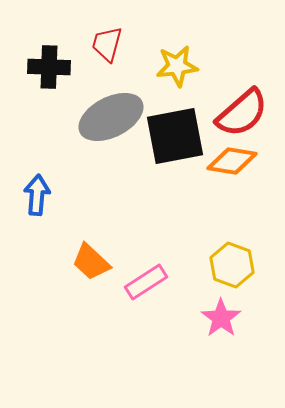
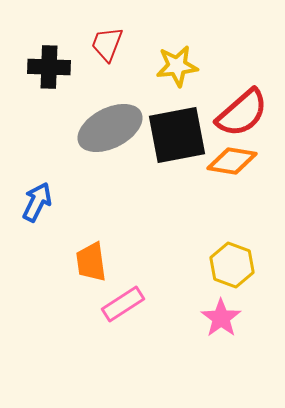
red trapezoid: rotated 6 degrees clockwise
gray ellipse: moved 1 px left, 11 px down
black square: moved 2 px right, 1 px up
blue arrow: moved 7 px down; rotated 21 degrees clockwise
orange trapezoid: rotated 39 degrees clockwise
pink rectangle: moved 23 px left, 22 px down
